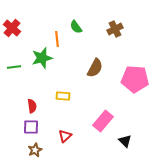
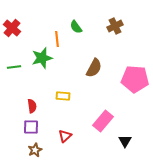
brown cross: moved 3 px up
brown semicircle: moved 1 px left
black triangle: rotated 16 degrees clockwise
